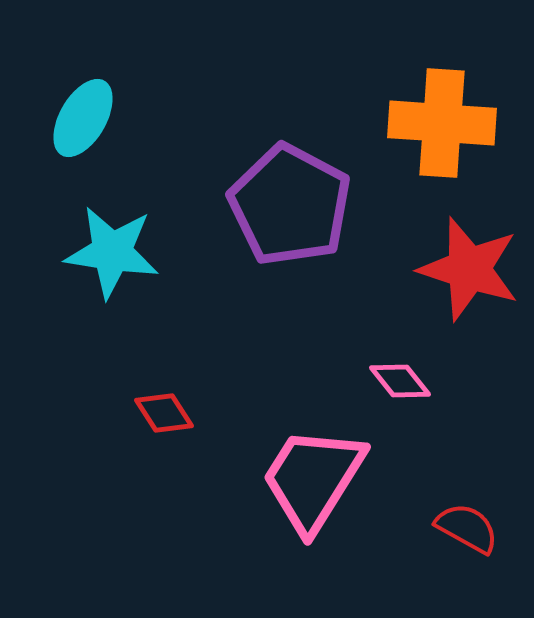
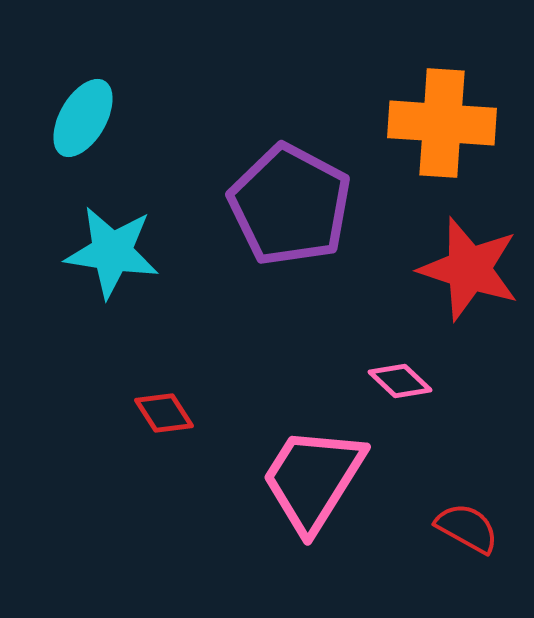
pink diamond: rotated 8 degrees counterclockwise
